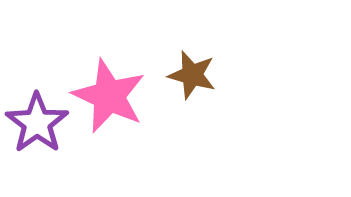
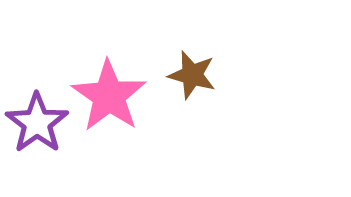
pink star: rotated 10 degrees clockwise
